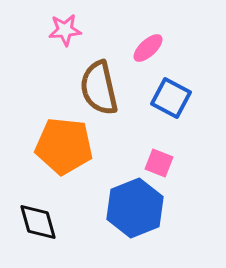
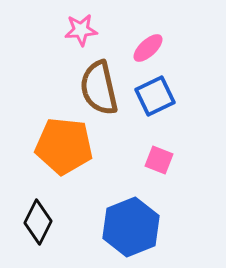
pink star: moved 16 px right
blue square: moved 16 px left, 2 px up; rotated 36 degrees clockwise
pink square: moved 3 px up
blue hexagon: moved 4 px left, 19 px down
black diamond: rotated 42 degrees clockwise
